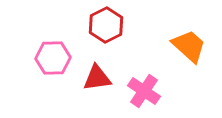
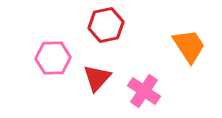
red hexagon: rotated 16 degrees clockwise
orange trapezoid: rotated 15 degrees clockwise
red triangle: rotated 40 degrees counterclockwise
